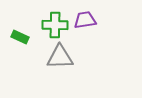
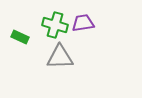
purple trapezoid: moved 2 px left, 3 px down
green cross: rotated 15 degrees clockwise
